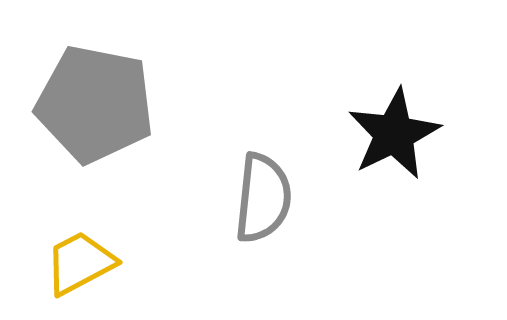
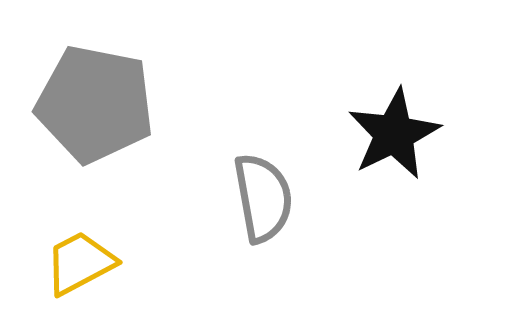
gray semicircle: rotated 16 degrees counterclockwise
